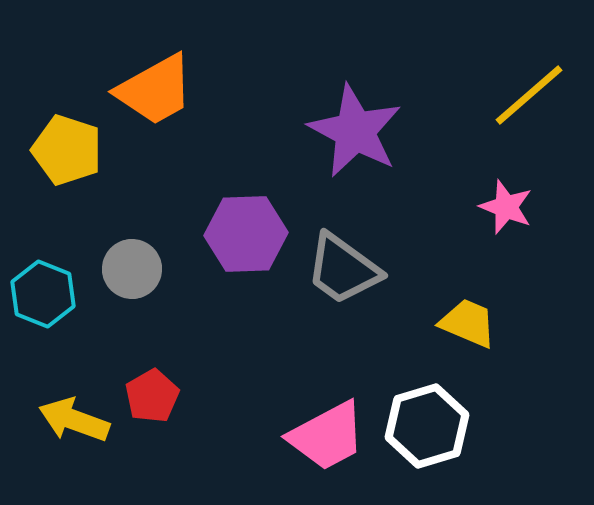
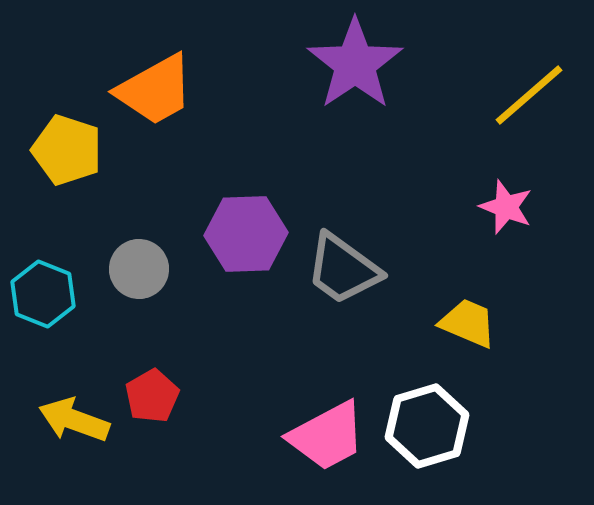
purple star: moved 67 px up; rotated 10 degrees clockwise
gray circle: moved 7 px right
